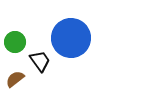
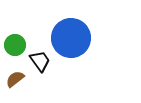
green circle: moved 3 px down
